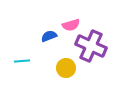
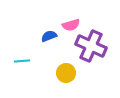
yellow circle: moved 5 px down
